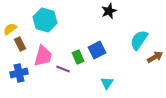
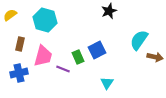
yellow semicircle: moved 14 px up
brown rectangle: rotated 40 degrees clockwise
brown arrow: rotated 42 degrees clockwise
